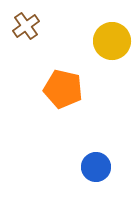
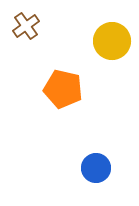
blue circle: moved 1 px down
